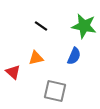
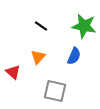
orange triangle: moved 2 px right, 1 px up; rotated 35 degrees counterclockwise
